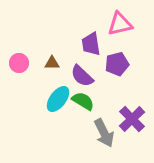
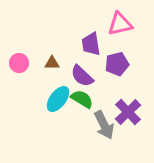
green semicircle: moved 1 px left, 2 px up
purple cross: moved 4 px left, 7 px up
gray arrow: moved 8 px up
